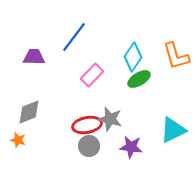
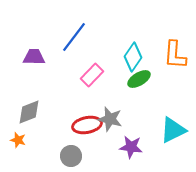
orange L-shape: moved 1 px left, 1 px up; rotated 20 degrees clockwise
gray circle: moved 18 px left, 10 px down
